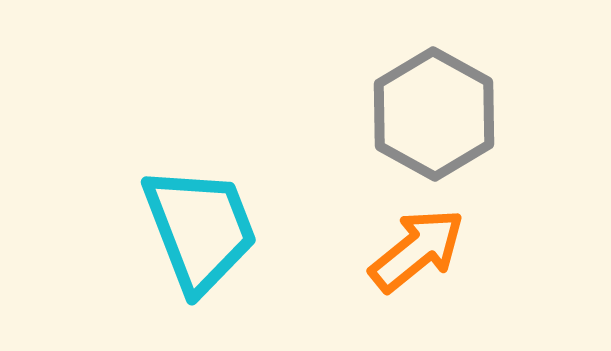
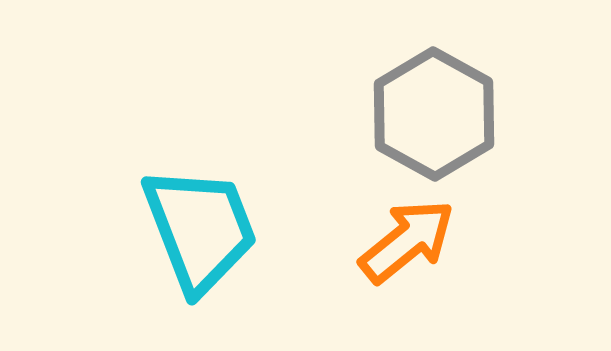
orange arrow: moved 10 px left, 9 px up
